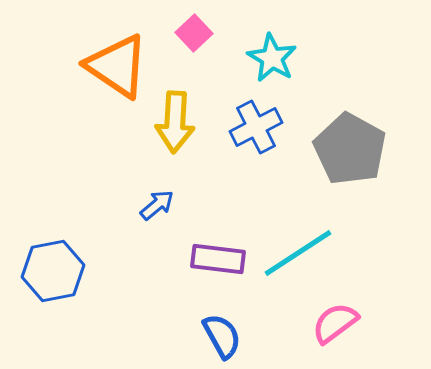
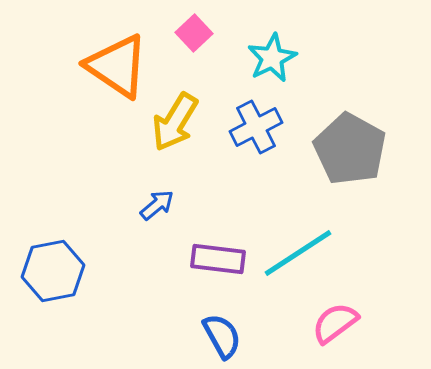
cyan star: rotated 15 degrees clockwise
yellow arrow: rotated 28 degrees clockwise
